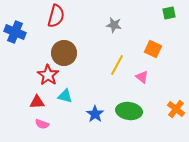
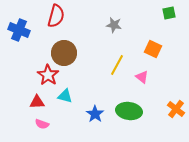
blue cross: moved 4 px right, 2 px up
